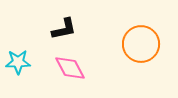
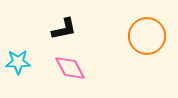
orange circle: moved 6 px right, 8 px up
